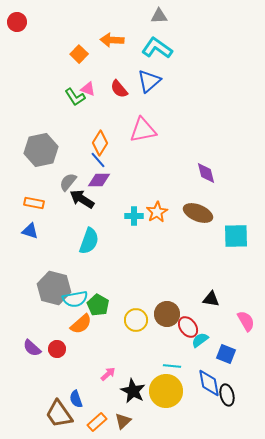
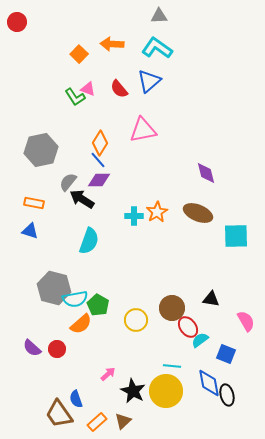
orange arrow at (112, 40): moved 4 px down
brown circle at (167, 314): moved 5 px right, 6 px up
